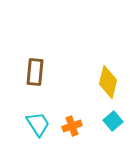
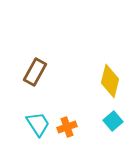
brown rectangle: rotated 24 degrees clockwise
yellow diamond: moved 2 px right, 1 px up
orange cross: moved 5 px left, 1 px down
